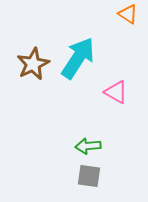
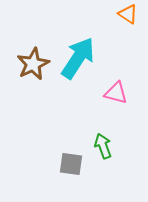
pink triangle: moved 1 px down; rotated 15 degrees counterclockwise
green arrow: moved 15 px right; rotated 75 degrees clockwise
gray square: moved 18 px left, 12 px up
